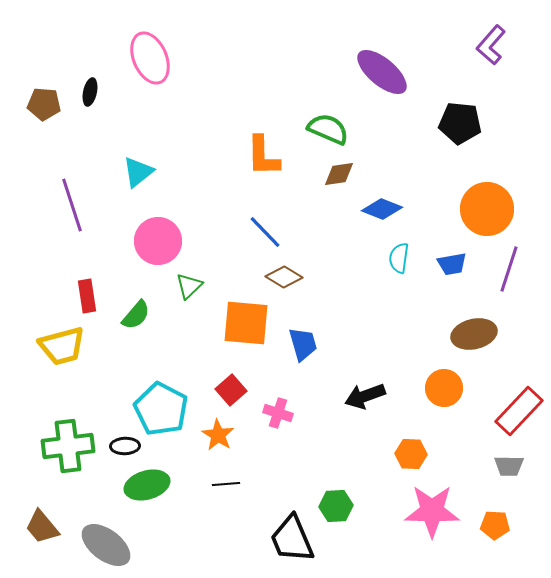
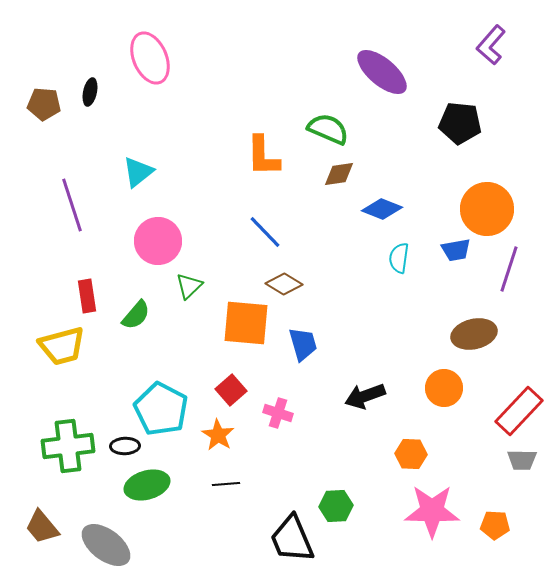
blue trapezoid at (452, 264): moved 4 px right, 14 px up
brown diamond at (284, 277): moved 7 px down
gray trapezoid at (509, 466): moved 13 px right, 6 px up
